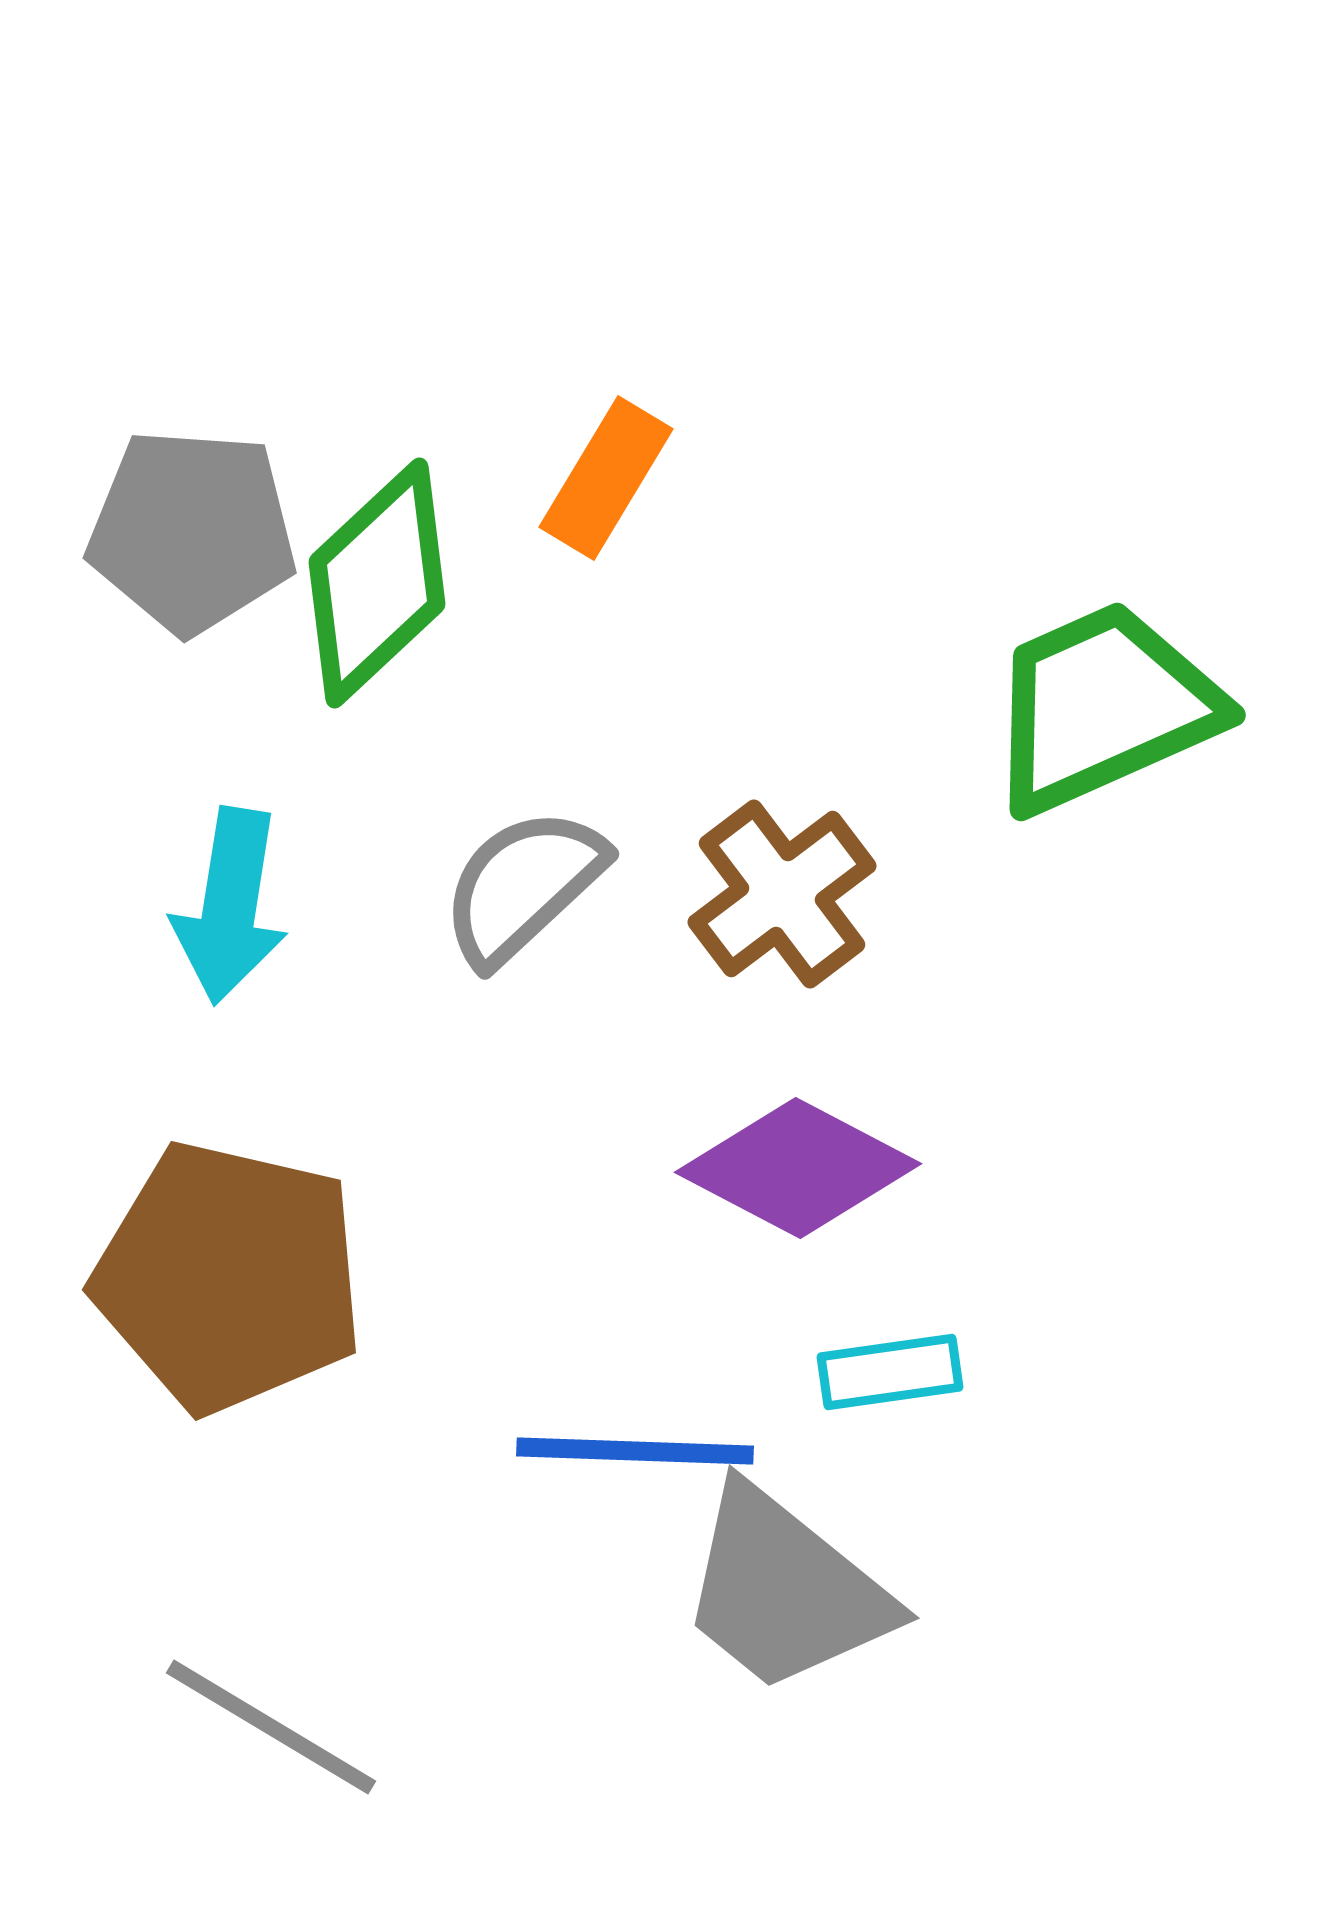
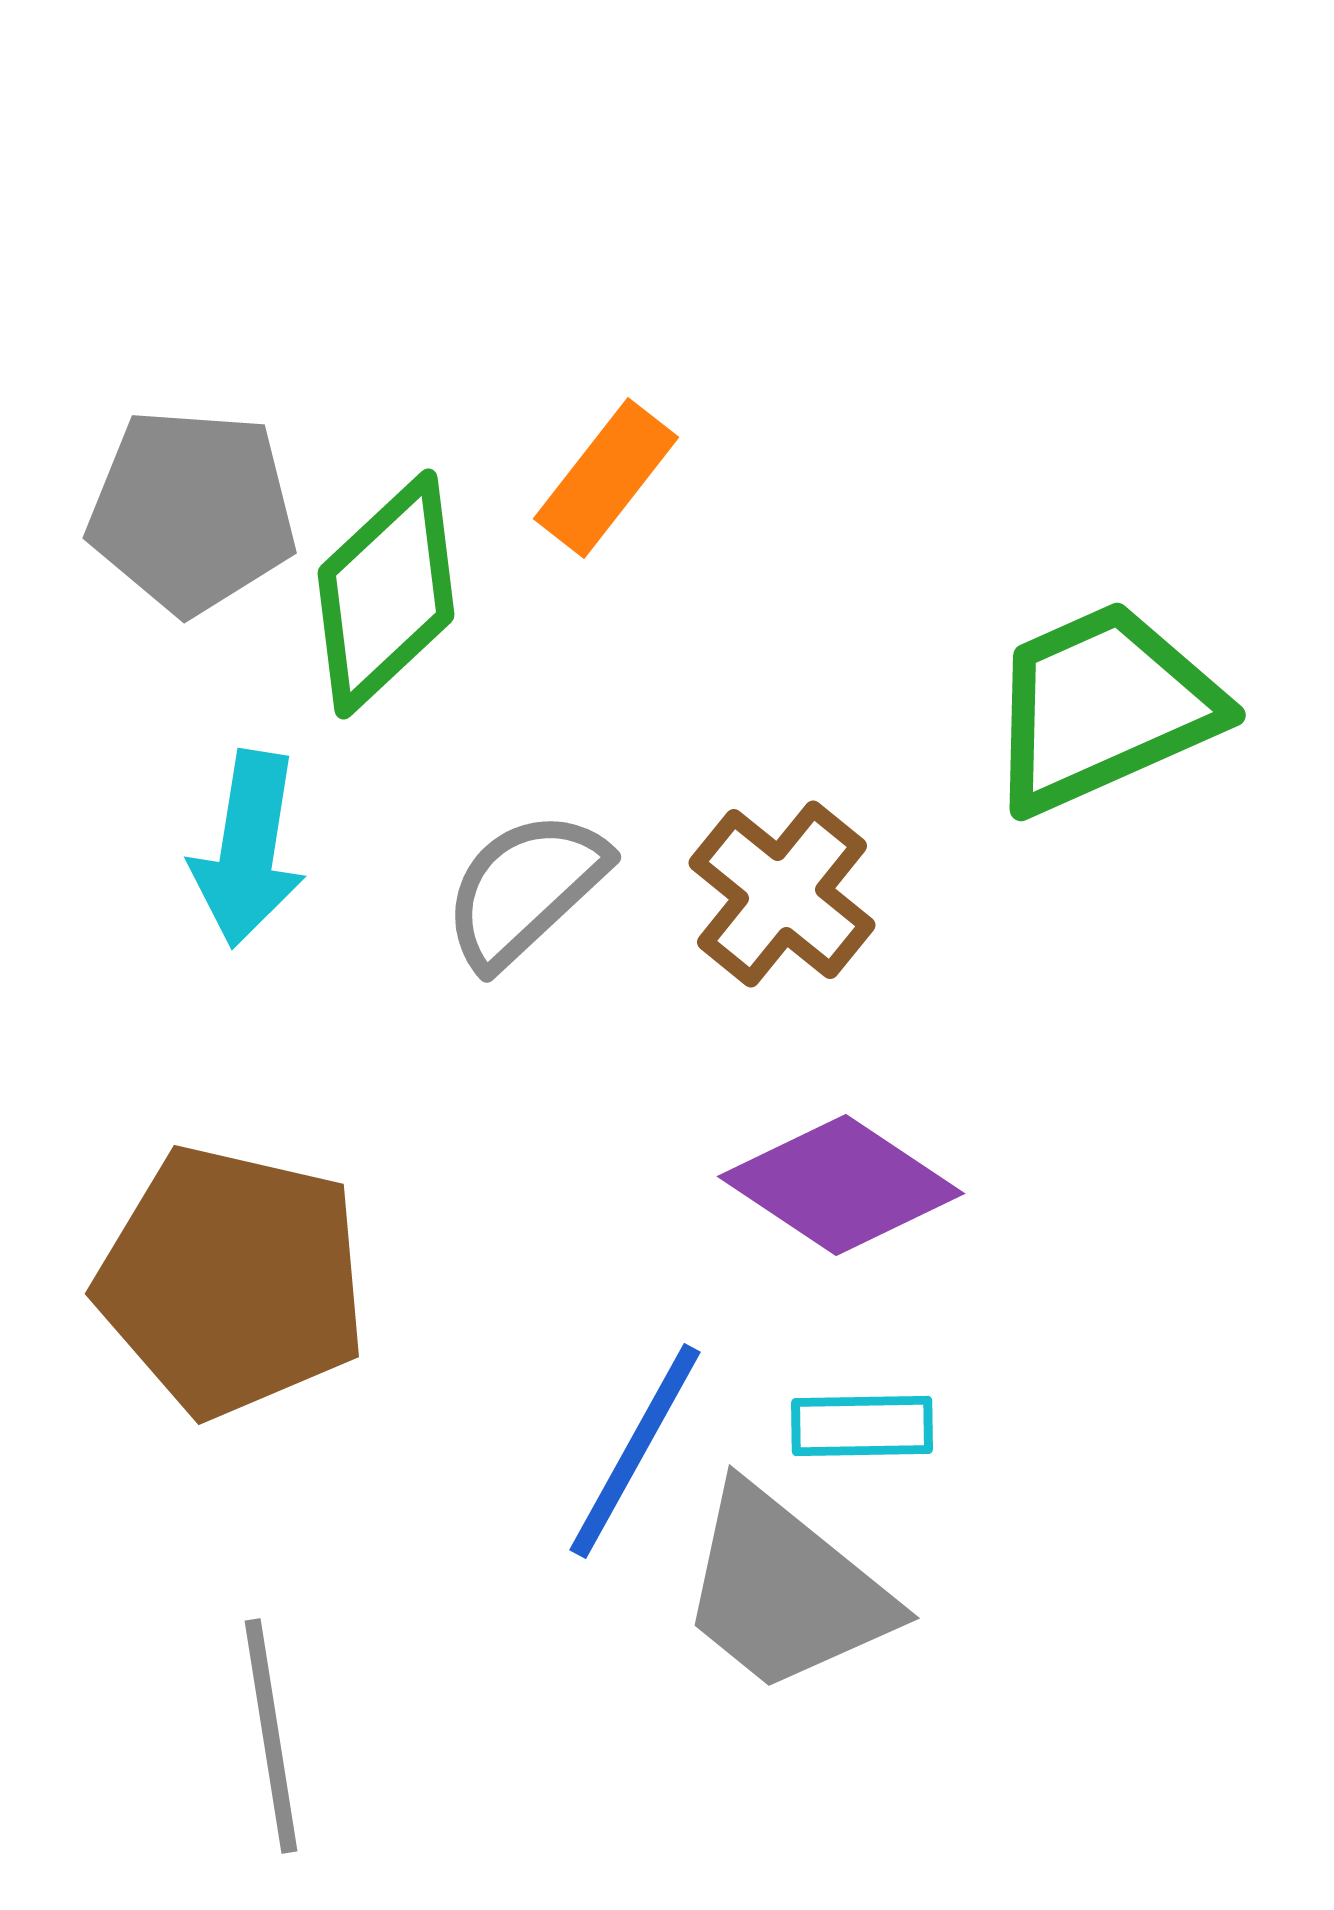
orange rectangle: rotated 7 degrees clockwise
gray pentagon: moved 20 px up
green diamond: moved 9 px right, 11 px down
gray semicircle: moved 2 px right, 3 px down
brown cross: rotated 14 degrees counterclockwise
cyan arrow: moved 18 px right, 57 px up
purple diamond: moved 43 px right, 17 px down; rotated 6 degrees clockwise
brown pentagon: moved 3 px right, 4 px down
cyan rectangle: moved 28 px left, 54 px down; rotated 7 degrees clockwise
blue line: rotated 63 degrees counterclockwise
gray line: moved 9 px down; rotated 50 degrees clockwise
